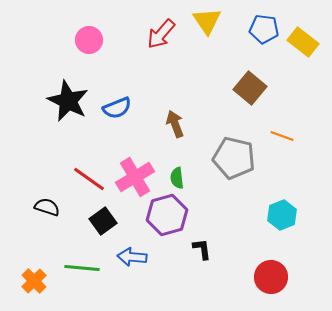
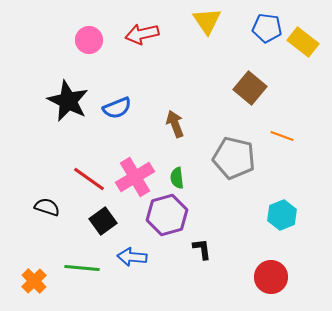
blue pentagon: moved 3 px right, 1 px up
red arrow: moved 19 px left; rotated 36 degrees clockwise
